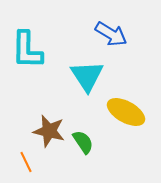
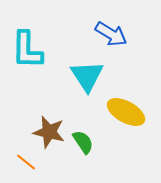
brown star: moved 1 px down
orange line: rotated 25 degrees counterclockwise
